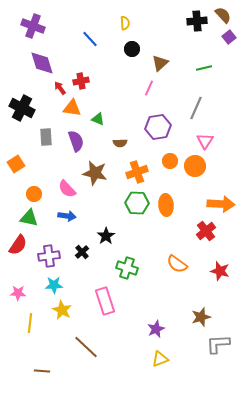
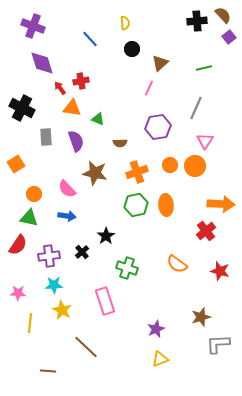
orange circle at (170, 161): moved 4 px down
green hexagon at (137, 203): moved 1 px left, 2 px down; rotated 15 degrees counterclockwise
brown line at (42, 371): moved 6 px right
